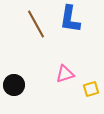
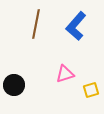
blue L-shape: moved 6 px right, 7 px down; rotated 32 degrees clockwise
brown line: rotated 40 degrees clockwise
yellow square: moved 1 px down
